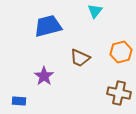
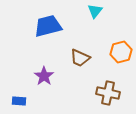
brown cross: moved 11 px left
